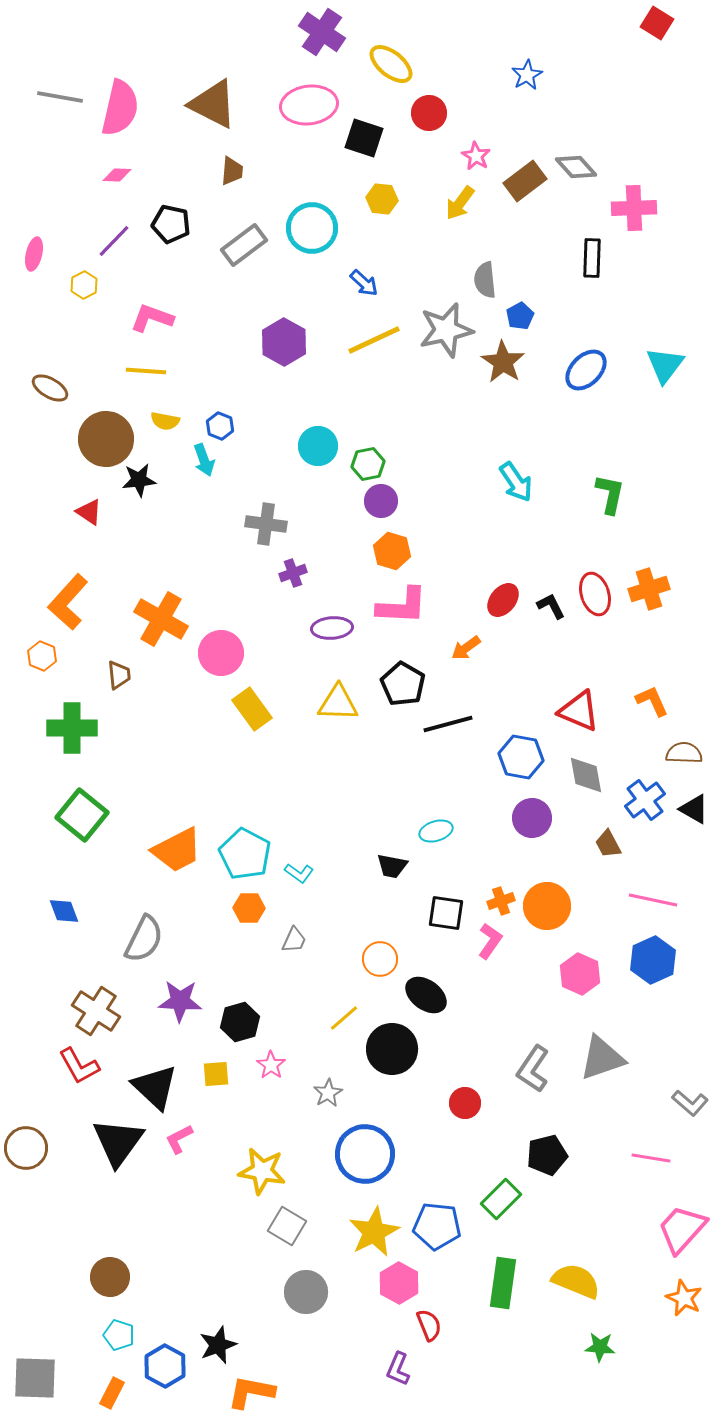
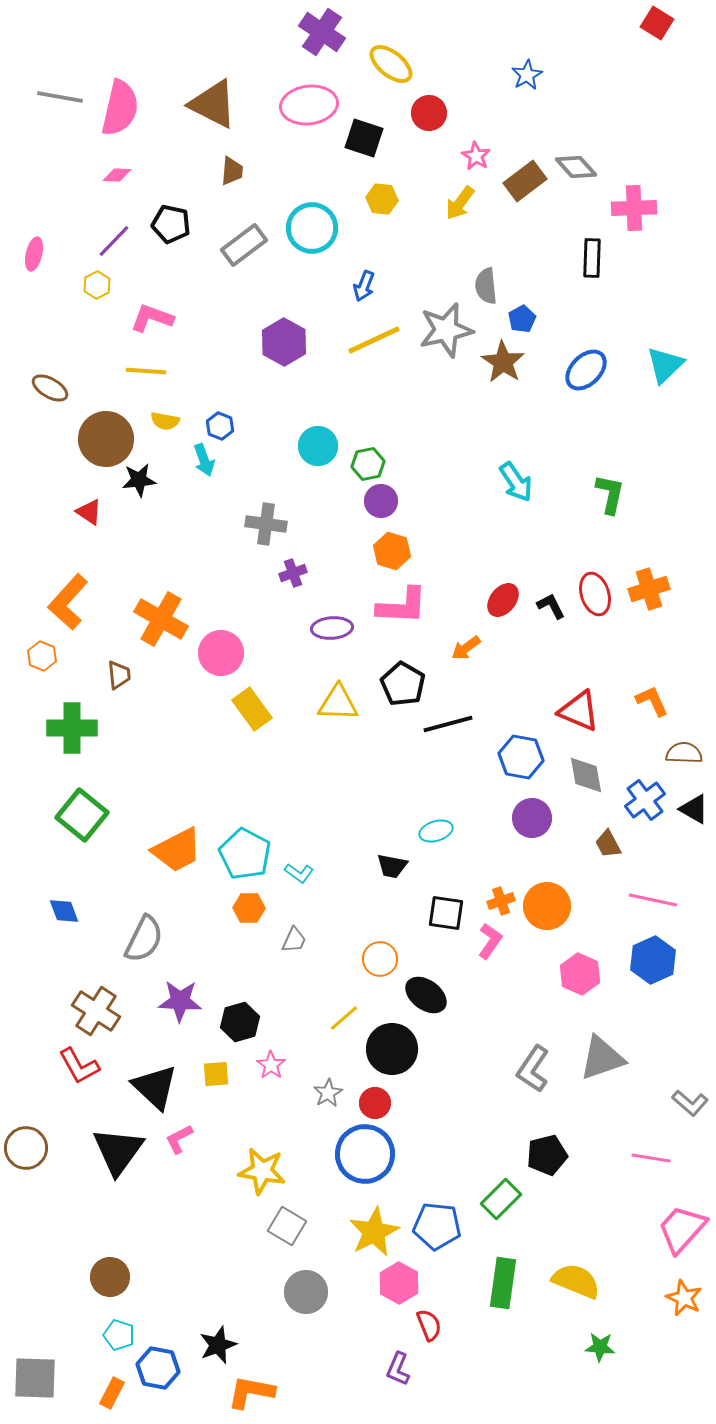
gray semicircle at (485, 280): moved 1 px right, 6 px down
blue arrow at (364, 283): moved 3 px down; rotated 68 degrees clockwise
yellow hexagon at (84, 285): moved 13 px right
blue pentagon at (520, 316): moved 2 px right, 3 px down
cyan triangle at (665, 365): rotated 9 degrees clockwise
red circle at (465, 1103): moved 90 px left
black triangle at (118, 1142): moved 9 px down
blue hexagon at (165, 1366): moved 7 px left, 2 px down; rotated 18 degrees counterclockwise
